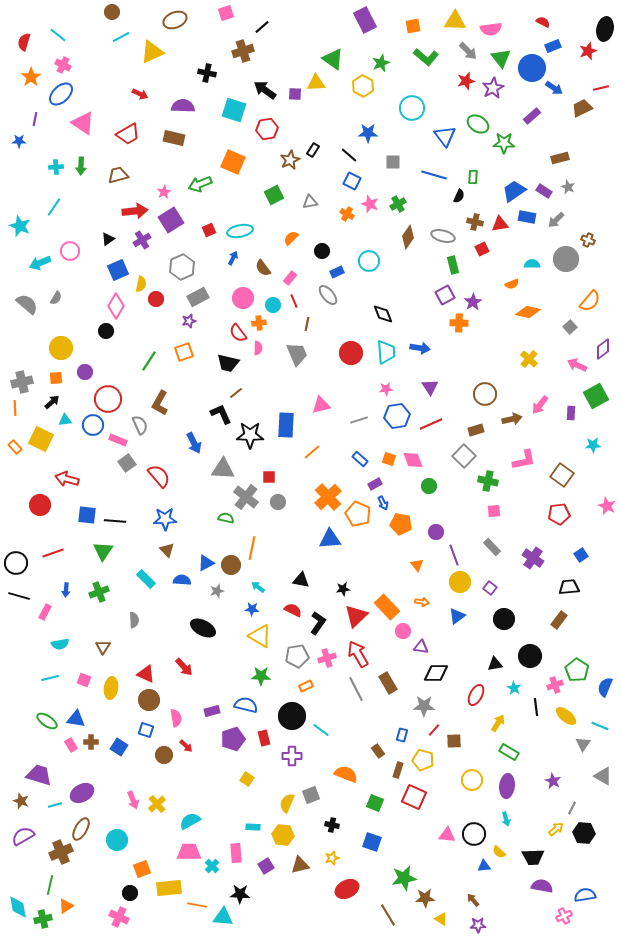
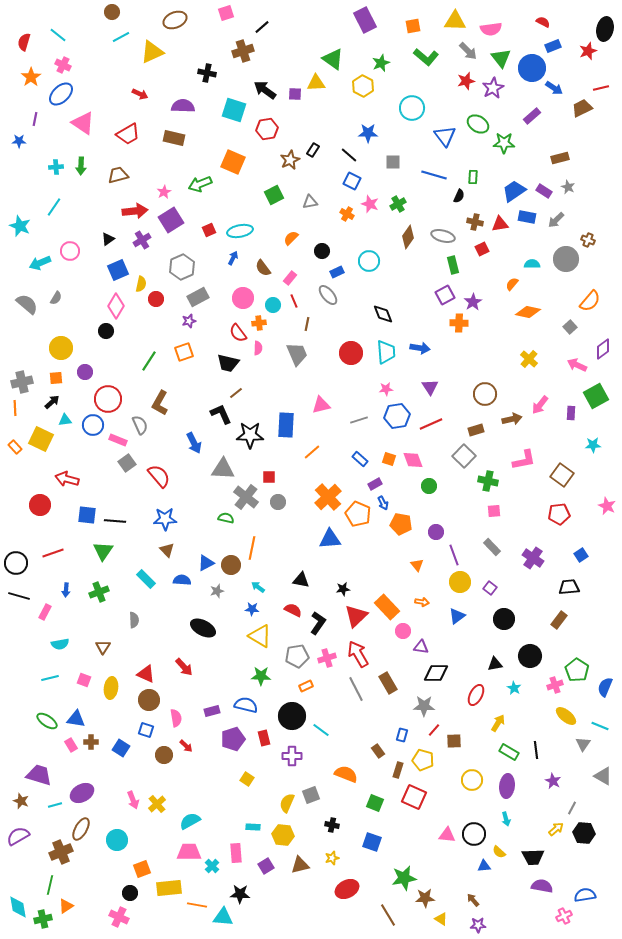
orange semicircle at (512, 284): rotated 152 degrees clockwise
black line at (536, 707): moved 43 px down
blue square at (119, 747): moved 2 px right, 1 px down
purple semicircle at (23, 836): moved 5 px left
